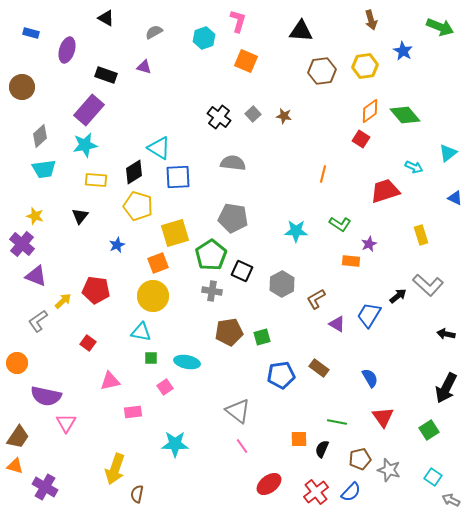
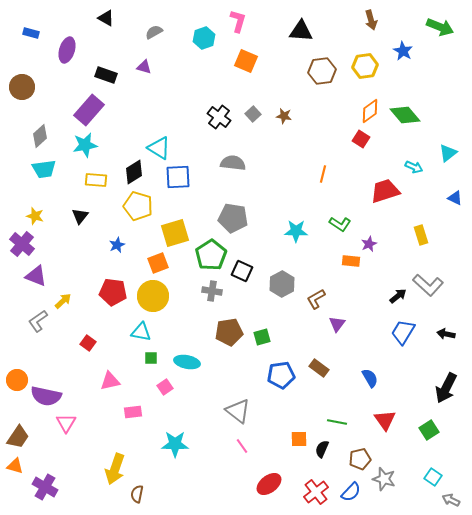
red pentagon at (96, 290): moved 17 px right, 2 px down
blue trapezoid at (369, 315): moved 34 px right, 17 px down
purple triangle at (337, 324): rotated 36 degrees clockwise
orange circle at (17, 363): moved 17 px down
red triangle at (383, 417): moved 2 px right, 3 px down
gray star at (389, 470): moved 5 px left, 9 px down
